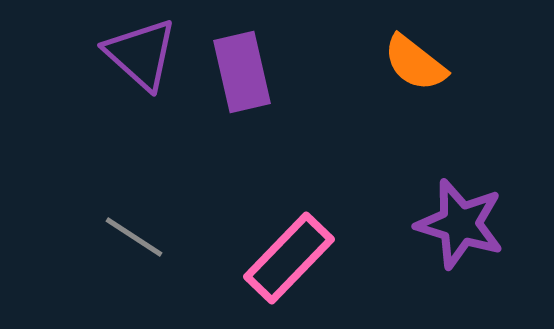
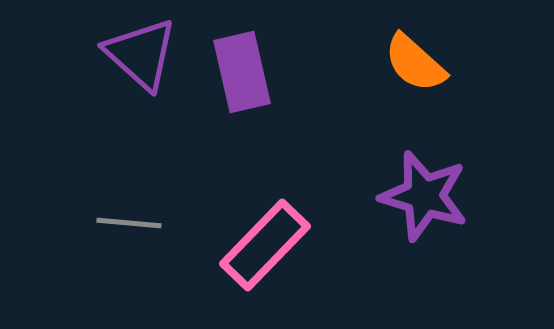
orange semicircle: rotated 4 degrees clockwise
purple star: moved 36 px left, 28 px up
gray line: moved 5 px left, 14 px up; rotated 28 degrees counterclockwise
pink rectangle: moved 24 px left, 13 px up
